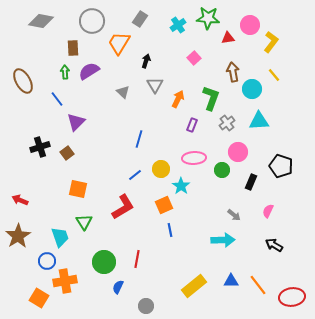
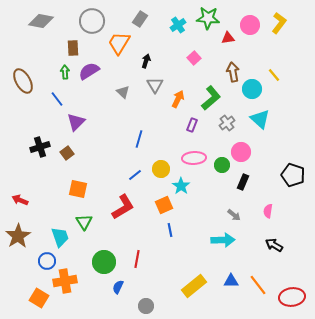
yellow L-shape at (271, 42): moved 8 px right, 19 px up
green L-shape at (211, 98): rotated 30 degrees clockwise
cyan triangle at (259, 121): moved 1 px right, 2 px up; rotated 45 degrees clockwise
pink circle at (238, 152): moved 3 px right
black pentagon at (281, 166): moved 12 px right, 9 px down
green circle at (222, 170): moved 5 px up
black rectangle at (251, 182): moved 8 px left
pink semicircle at (268, 211): rotated 16 degrees counterclockwise
